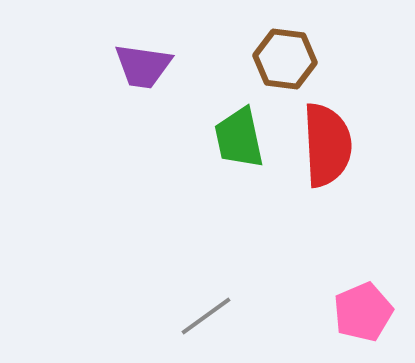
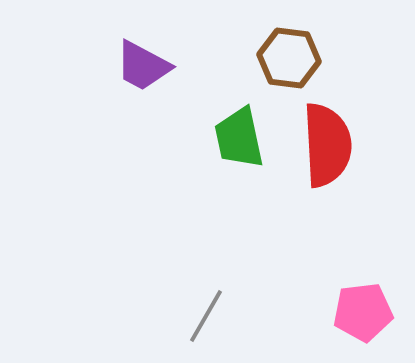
brown hexagon: moved 4 px right, 1 px up
purple trapezoid: rotated 20 degrees clockwise
pink pentagon: rotated 16 degrees clockwise
gray line: rotated 24 degrees counterclockwise
